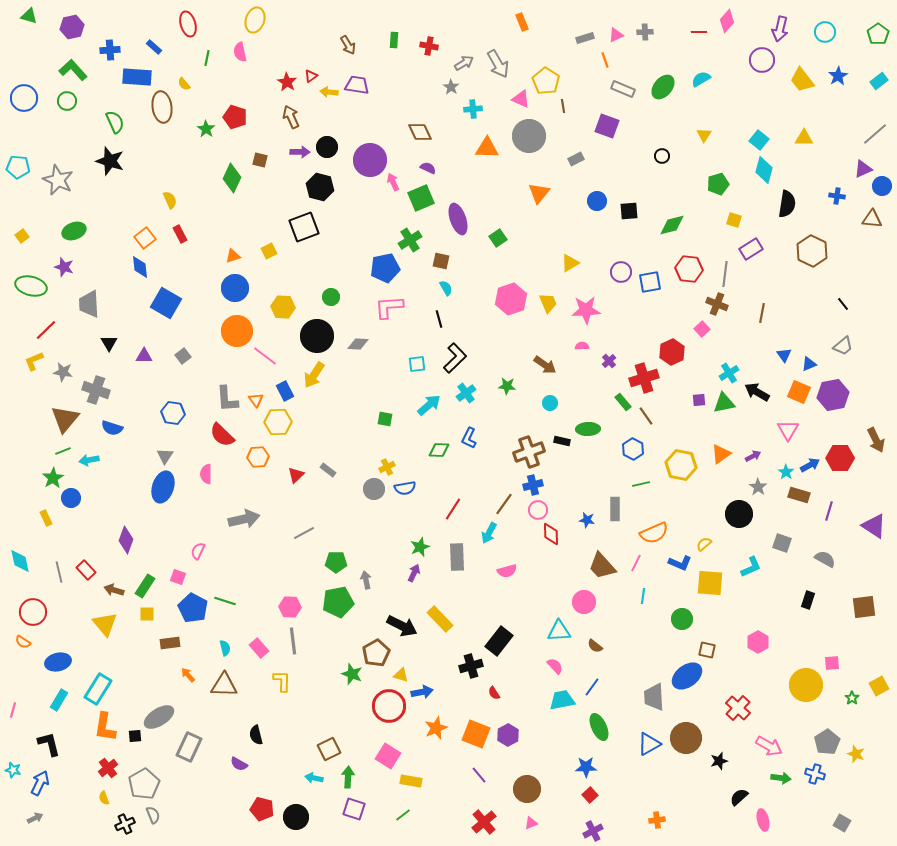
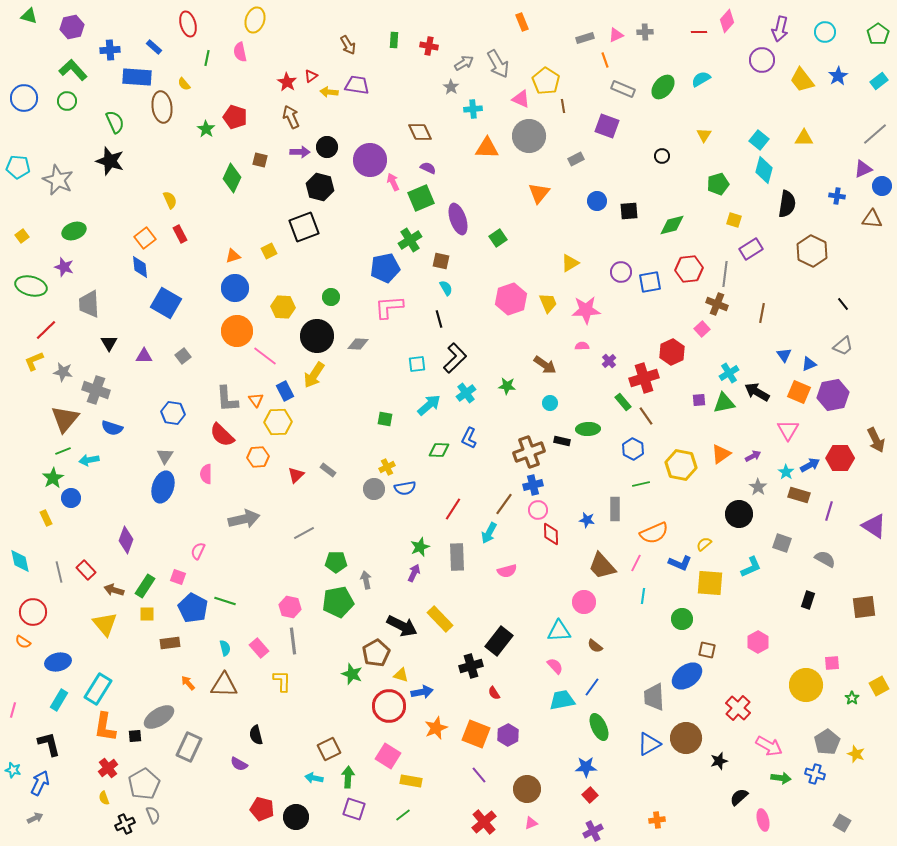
red hexagon at (689, 269): rotated 12 degrees counterclockwise
pink hexagon at (290, 607): rotated 10 degrees clockwise
orange arrow at (188, 675): moved 8 px down
